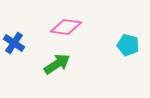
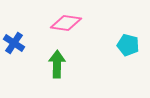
pink diamond: moved 4 px up
green arrow: rotated 56 degrees counterclockwise
